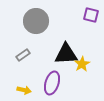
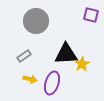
gray rectangle: moved 1 px right, 1 px down
yellow arrow: moved 6 px right, 11 px up
